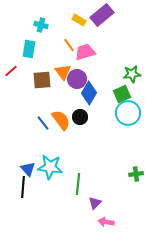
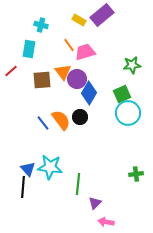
green star: moved 9 px up
